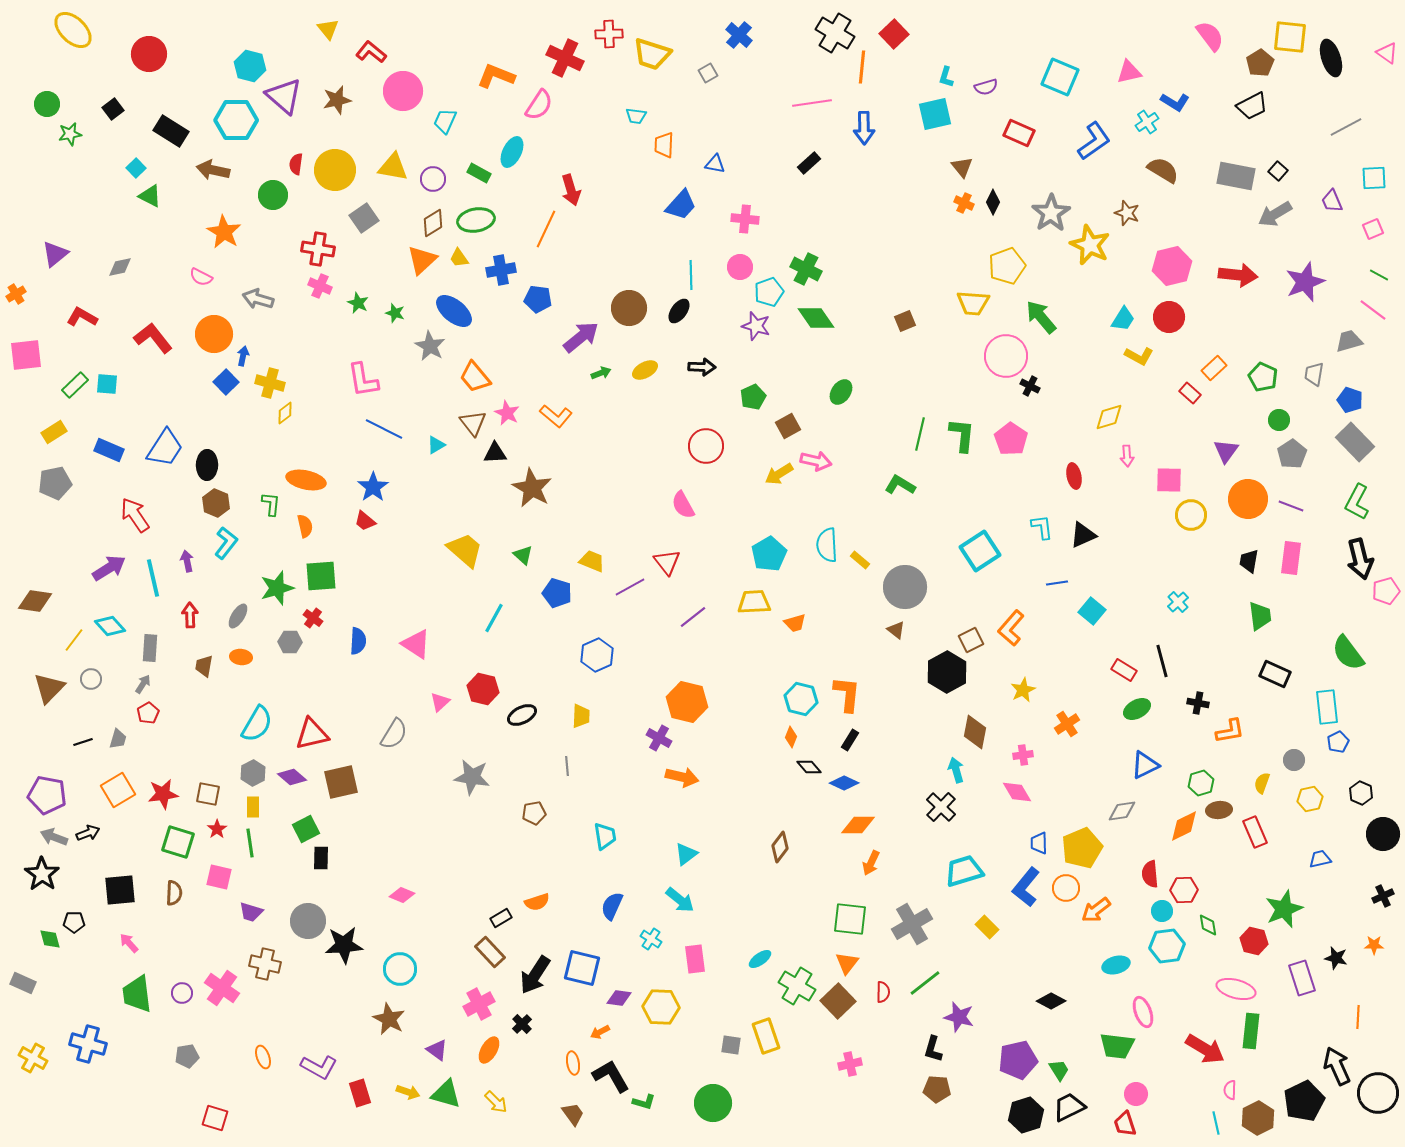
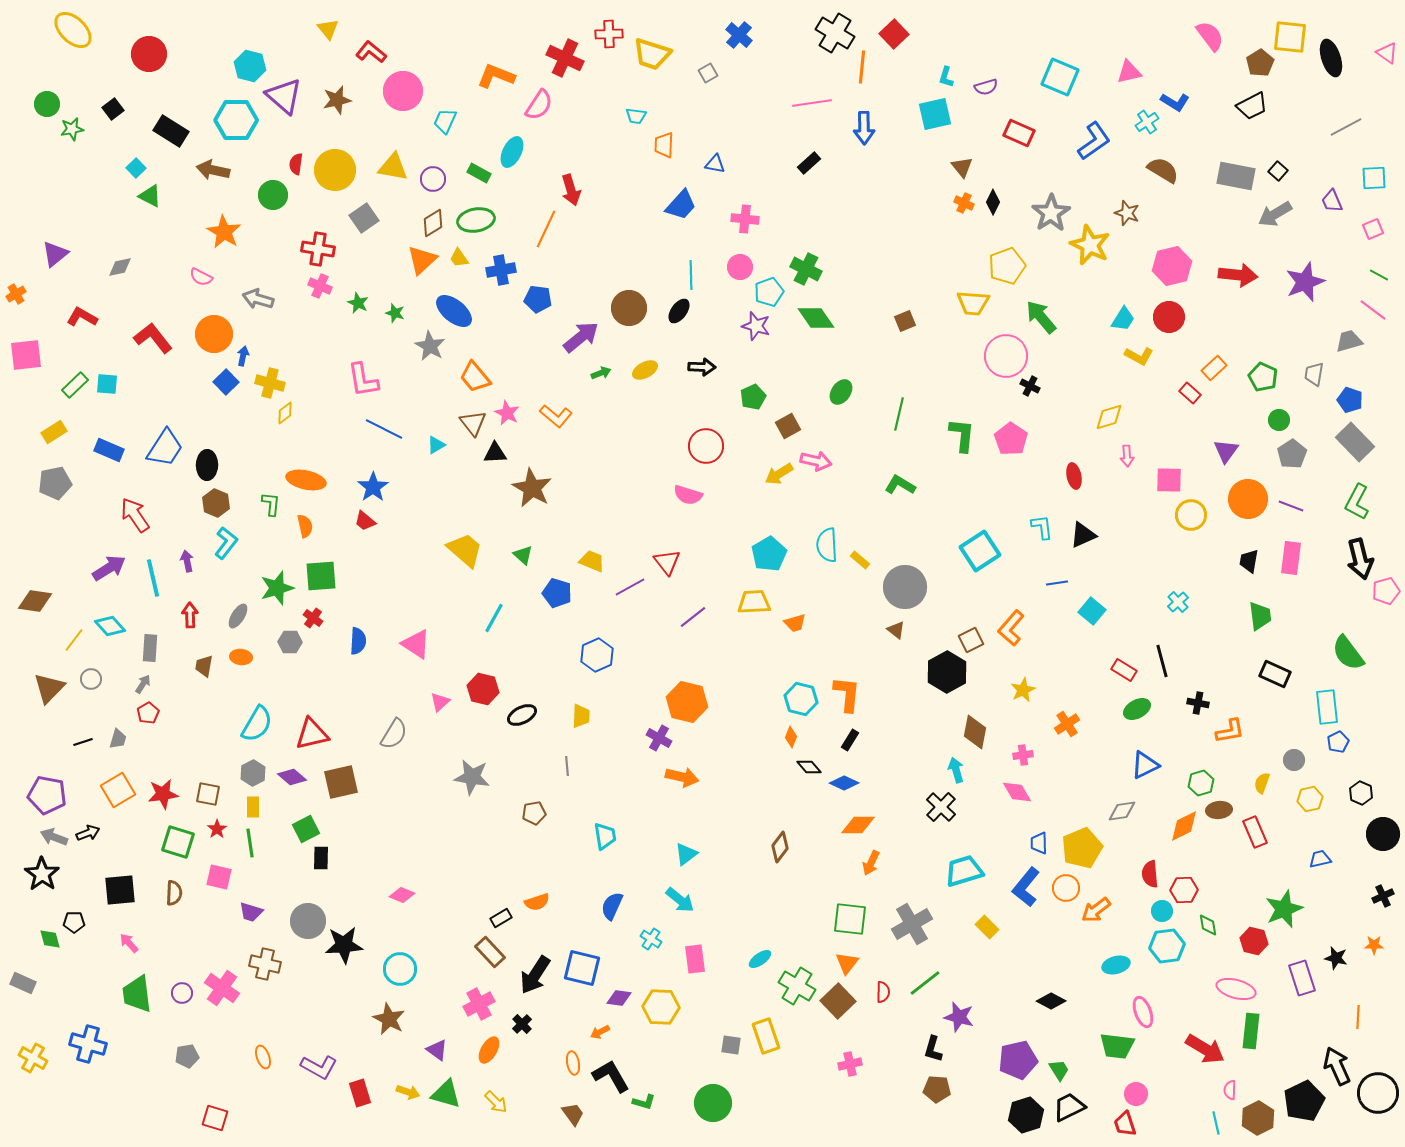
green star at (70, 134): moved 2 px right, 5 px up
green line at (920, 434): moved 21 px left, 20 px up
pink semicircle at (683, 505): moved 5 px right, 10 px up; rotated 44 degrees counterclockwise
